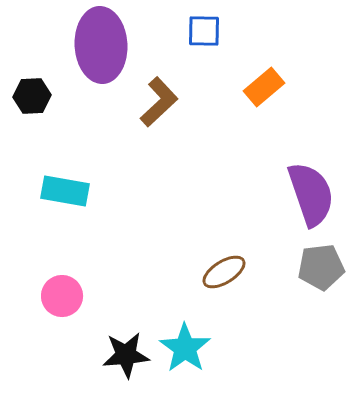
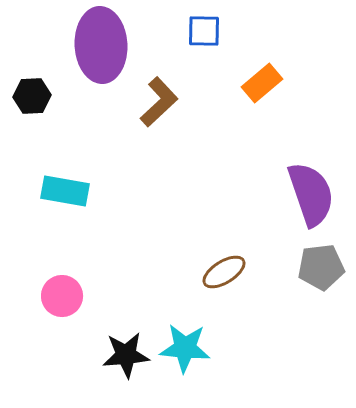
orange rectangle: moved 2 px left, 4 px up
cyan star: rotated 30 degrees counterclockwise
